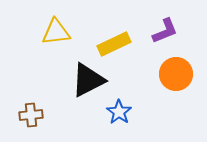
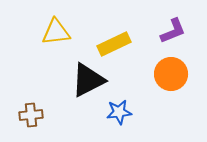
purple L-shape: moved 8 px right
orange circle: moved 5 px left
blue star: rotated 30 degrees clockwise
